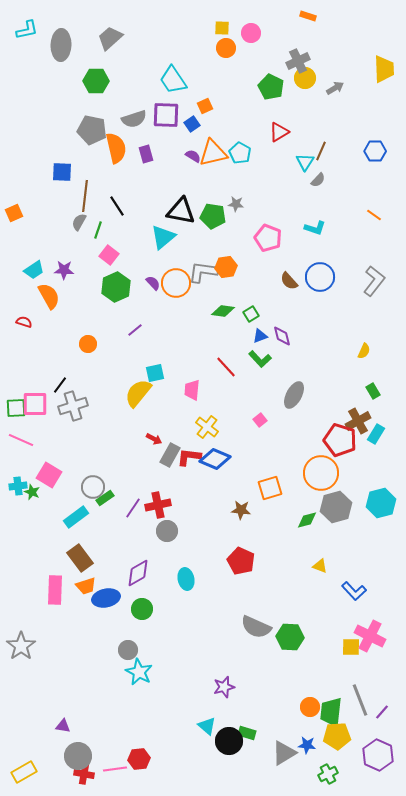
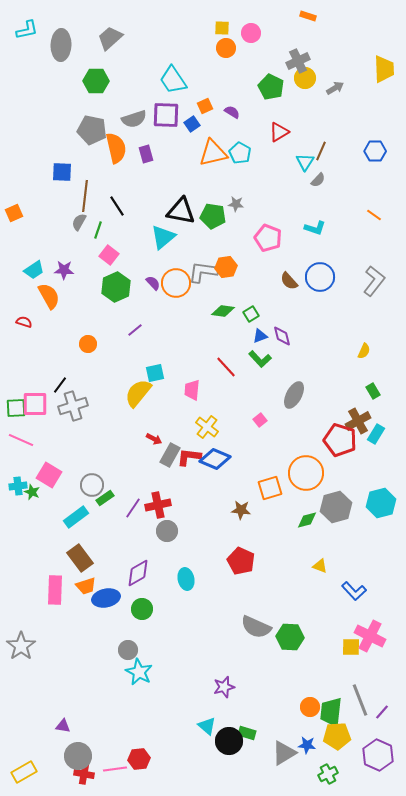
purple semicircle at (193, 156): moved 39 px right, 44 px up
orange circle at (321, 473): moved 15 px left
gray circle at (93, 487): moved 1 px left, 2 px up
